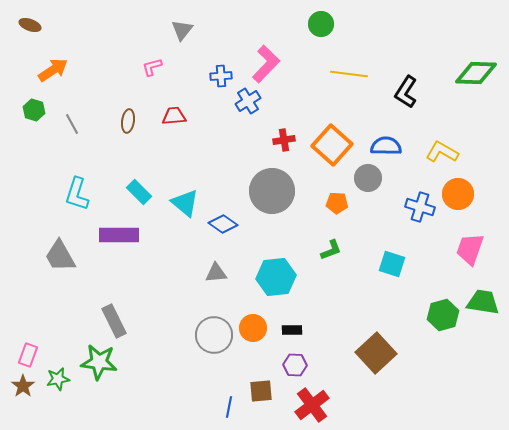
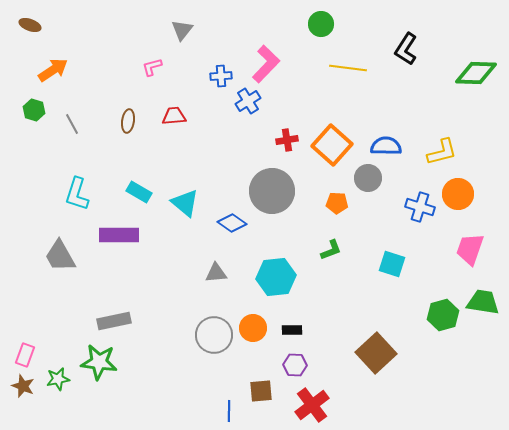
yellow line at (349, 74): moved 1 px left, 6 px up
black L-shape at (406, 92): moved 43 px up
red cross at (284, 140): moved 3 px right
yellow L-shape at (442, 152): rotated 136 degrees clockwise
cyan rectangle at (139, 192): rotated 15 degrees counterclockwise
blue diamond at (223, 224): moved 9 px right, 1 px up
gray rectangle at (114, 321): rotated 76 degrees counterclockwise
pink rectangle at (28, 355): moved 3 px left
brown star at (23, 386): rotated 15 degrees counterclockwise
blue line at (229, 407): moved 4 px down; rotated 10 degrees counterclockwise
